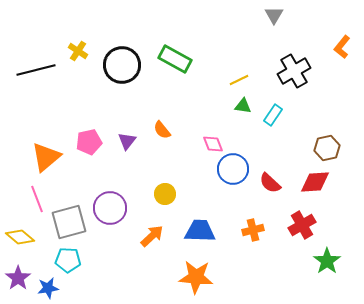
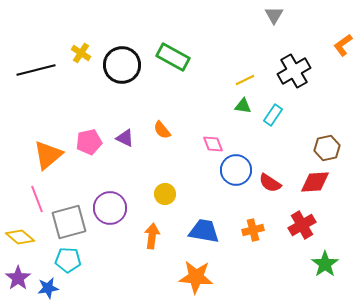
orange L-shape: moved 1 px right, 2 px up; rotated 15 degrees clockwise
yellow cross: moved 3 px right, 2 px down
green rectangle: moved 2 px left, 2 px up
yellow line: moved 6 px right
purple triangle: moved 2 px left, 3 px up; rotated 42 degrees counterclockwise
orange triangle: moved 2 px right, 2 px up
blue circle: moved 3 px right, 1 px down
red semicircle: rotated 10 degrees counterclockwise
blue trapezoid: moved 4 px right; rotated 8 degrees clockwise
orange arrow: rotated 40 degrees counterclockwise
green star: moved 2 px left, 3 px down
